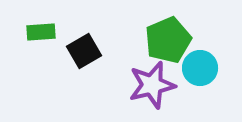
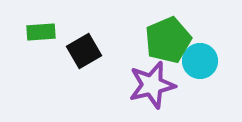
cyan circle: moved 7 px up
